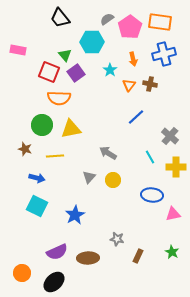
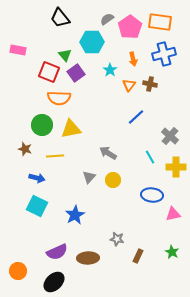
orange circle: moved 4 px left, 2 px up
